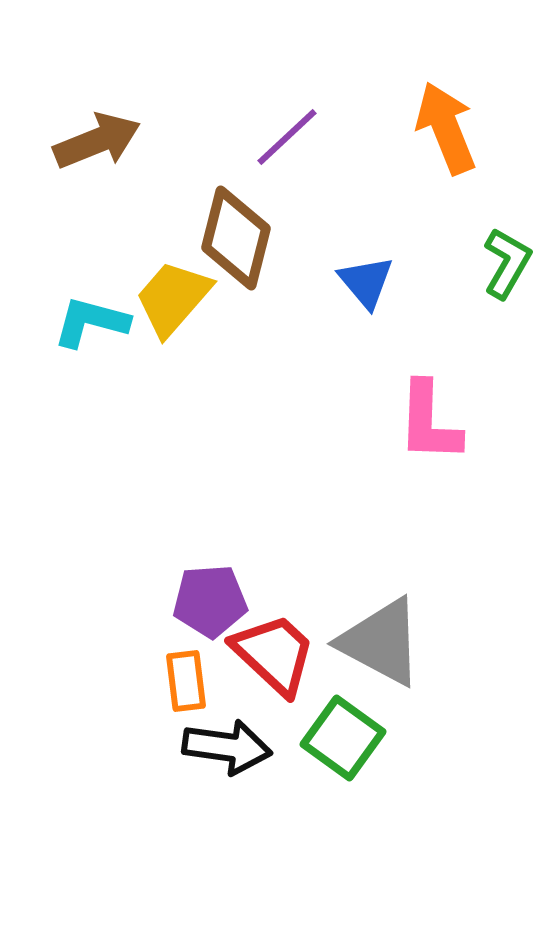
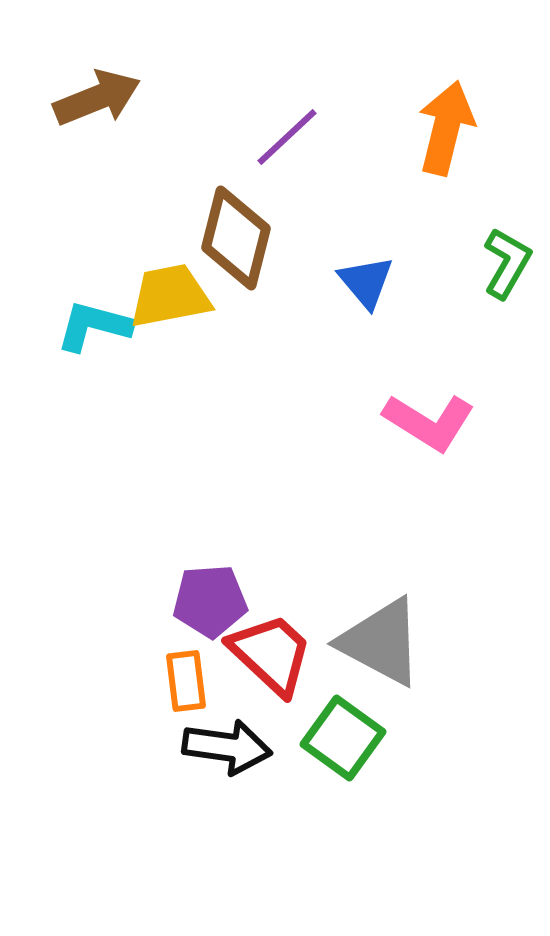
orange arrow: rotated 36 degrees clockwise
brown arrow: moved 43 px up
yellow trapezoid: moved 3 px left, 2 px up; rotated 38 degrees clockwise
cyan L-shape: moved 3 px right, 4 px down
pink L-shape: rotated 60 degrees counterclockwise
red trapezoid: moved 3 px left
